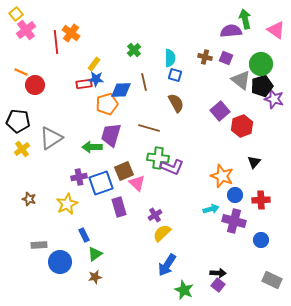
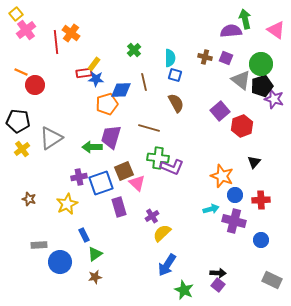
red rectangle at (84, 84): moved 11 px up
purple trapezoid at (111, 135): moved 2 px down
purple cross at (155, 215): moved 3 px left, 1 px down
